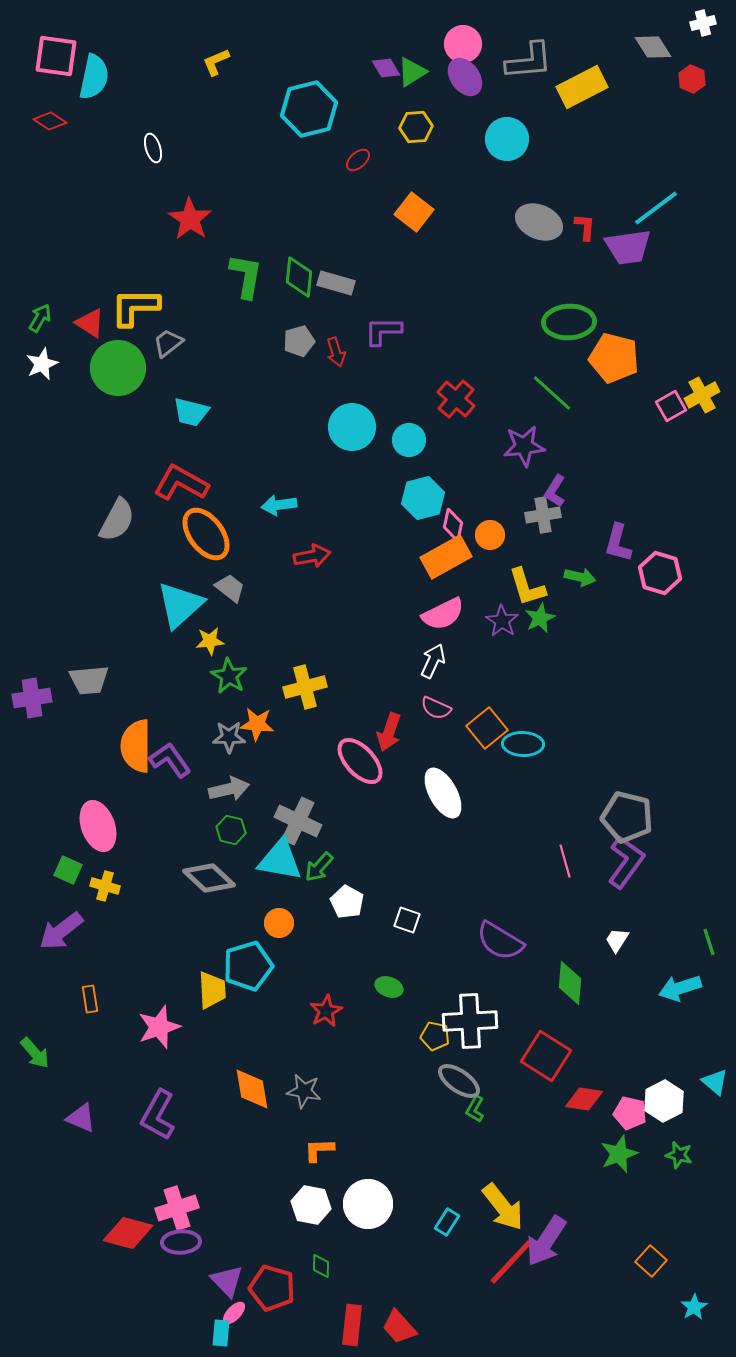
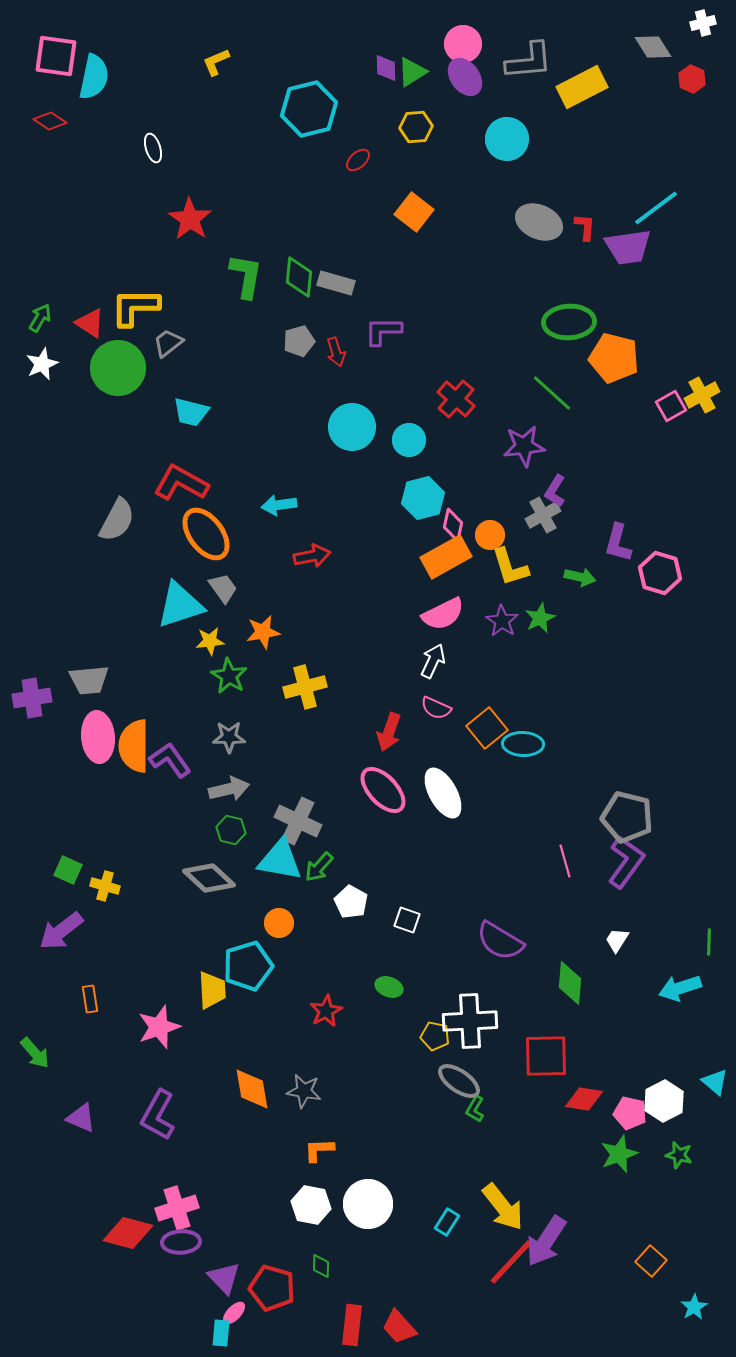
purple diamond at (386, 68): rotated 28 degrees clockwise
gray cross at (543, 515): rotated 20 degrees counterclockwise
yellow L-shape at (527, 587): moved 17 px left, 20 px up
gray trapezoid at (230, 588): moved 7 px left; rotated 16 degrees clockwise
cyan triangle at (180, 605): rotated 24 degrees clockwise
orange star at (257, 724): moved 6 px right, 92 px up; rotated 16 degrees counterclockwise
orange semicircle at (136, 746): moved 2 px left
pink ellipse at (360, 761): moved 23 px right, 29 px down
pink ellipse at (98, 826): moved 89 px up; rotated 15 degrees clockwise
white pentagon at (347, 902): moved 4 px right
green line at (709, 942): rotated 20 degrees clockwise
red square at (546, 1056): rotated 33 degrees counterclockwise
purple triangle at (227, 1281): moved 3 px left, 3 px up
